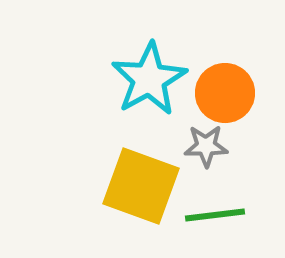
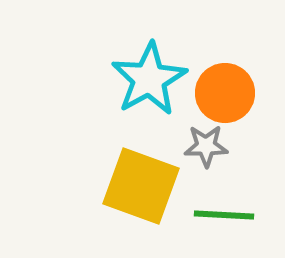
green line: moved 9 px right; rotated 10 degrees clockwise
